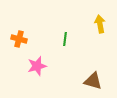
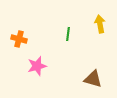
green line: moved 3 px right, 5 px up
brown triangle: moved 2 px up
